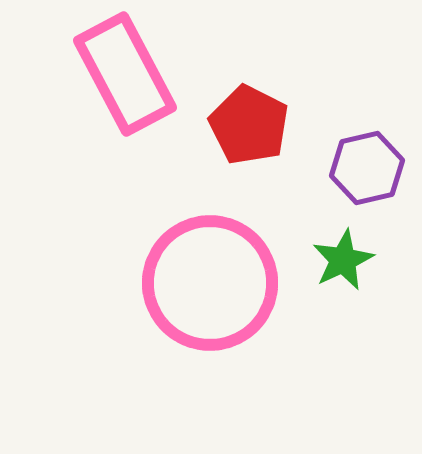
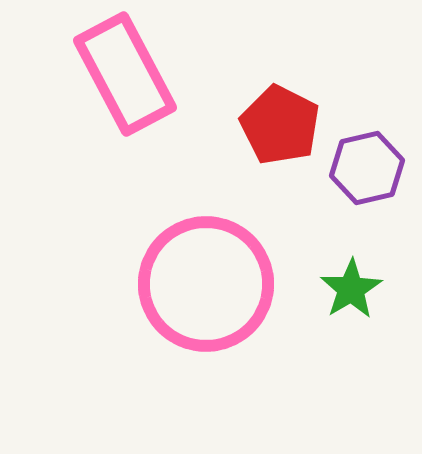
red pentagon: moved 31 px right
green star: moved 8 px right, 29 px down; rotated 6 degrees counterclockwise
pink circle: moved 4 px left, 1 px down
